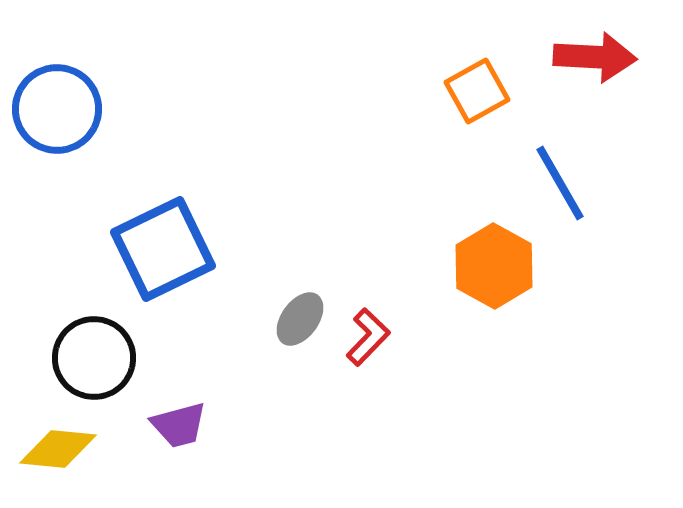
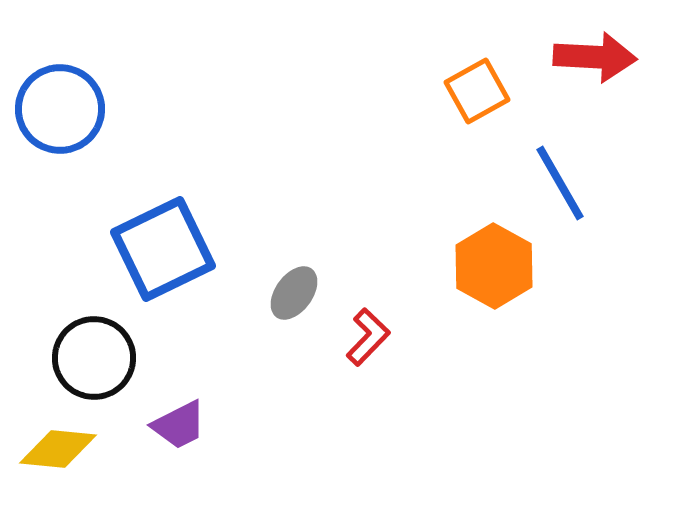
blue circle: moved 3 px right
gray ellipse: moved 6 px left, 26 px up
purple trapezoid: rotated 12 degrees counterclockwise
